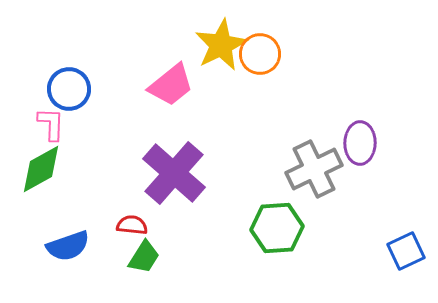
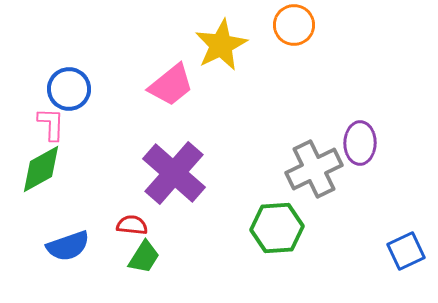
orange circle: moved 34 px right, 29 px up
